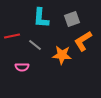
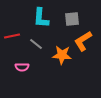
gray square: rotated 14 degrees clockwise
gray line: moved 1 px right, 1 px up
